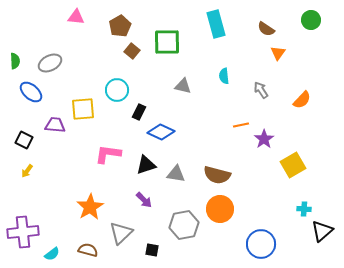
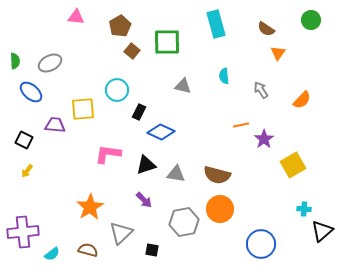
gray hexagon at (184, 225): moved 3 px up
